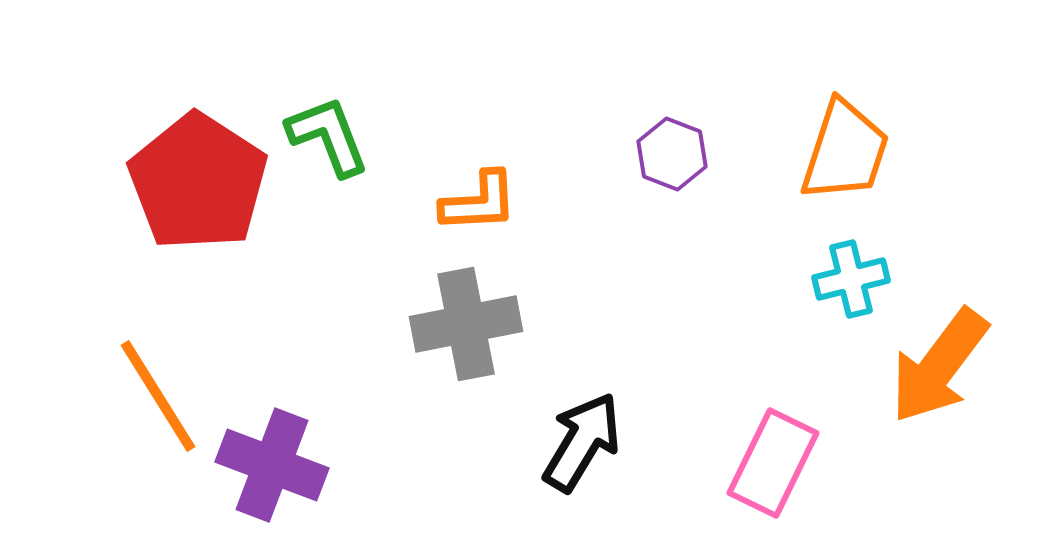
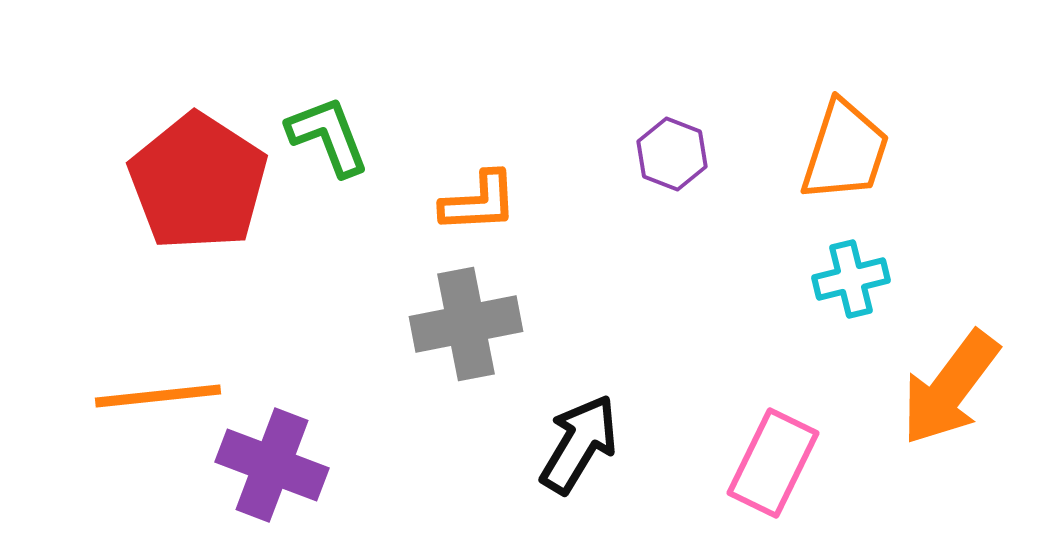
orange arrow: moved 11 px right, 22 px down
orange line: rotated 64 degrees counterclockwise
black arrow: moved 3 px left, 2 px down
